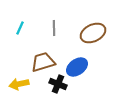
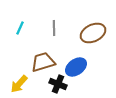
blue ellipse: moved 1 px left
yellow arrow: rotated 36 degrees counterclockwise
